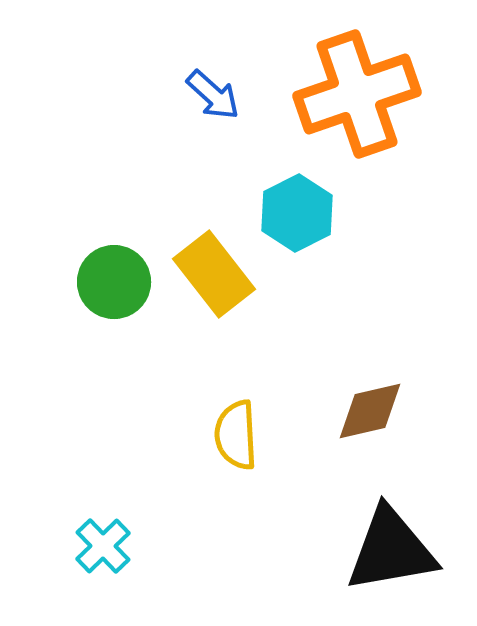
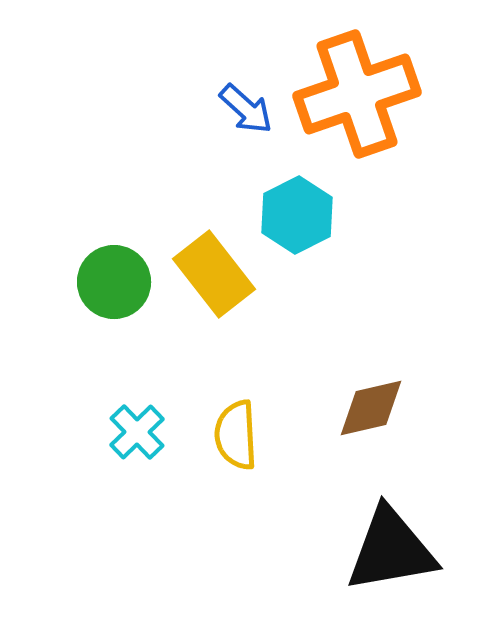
blue arrow: moved 33 px right, 14 px down
cyan hexagon: moved 2 px down
brown diamond: moved 1 px right, 3 px up
cyan cross: moved 34 px right, 114 px up
